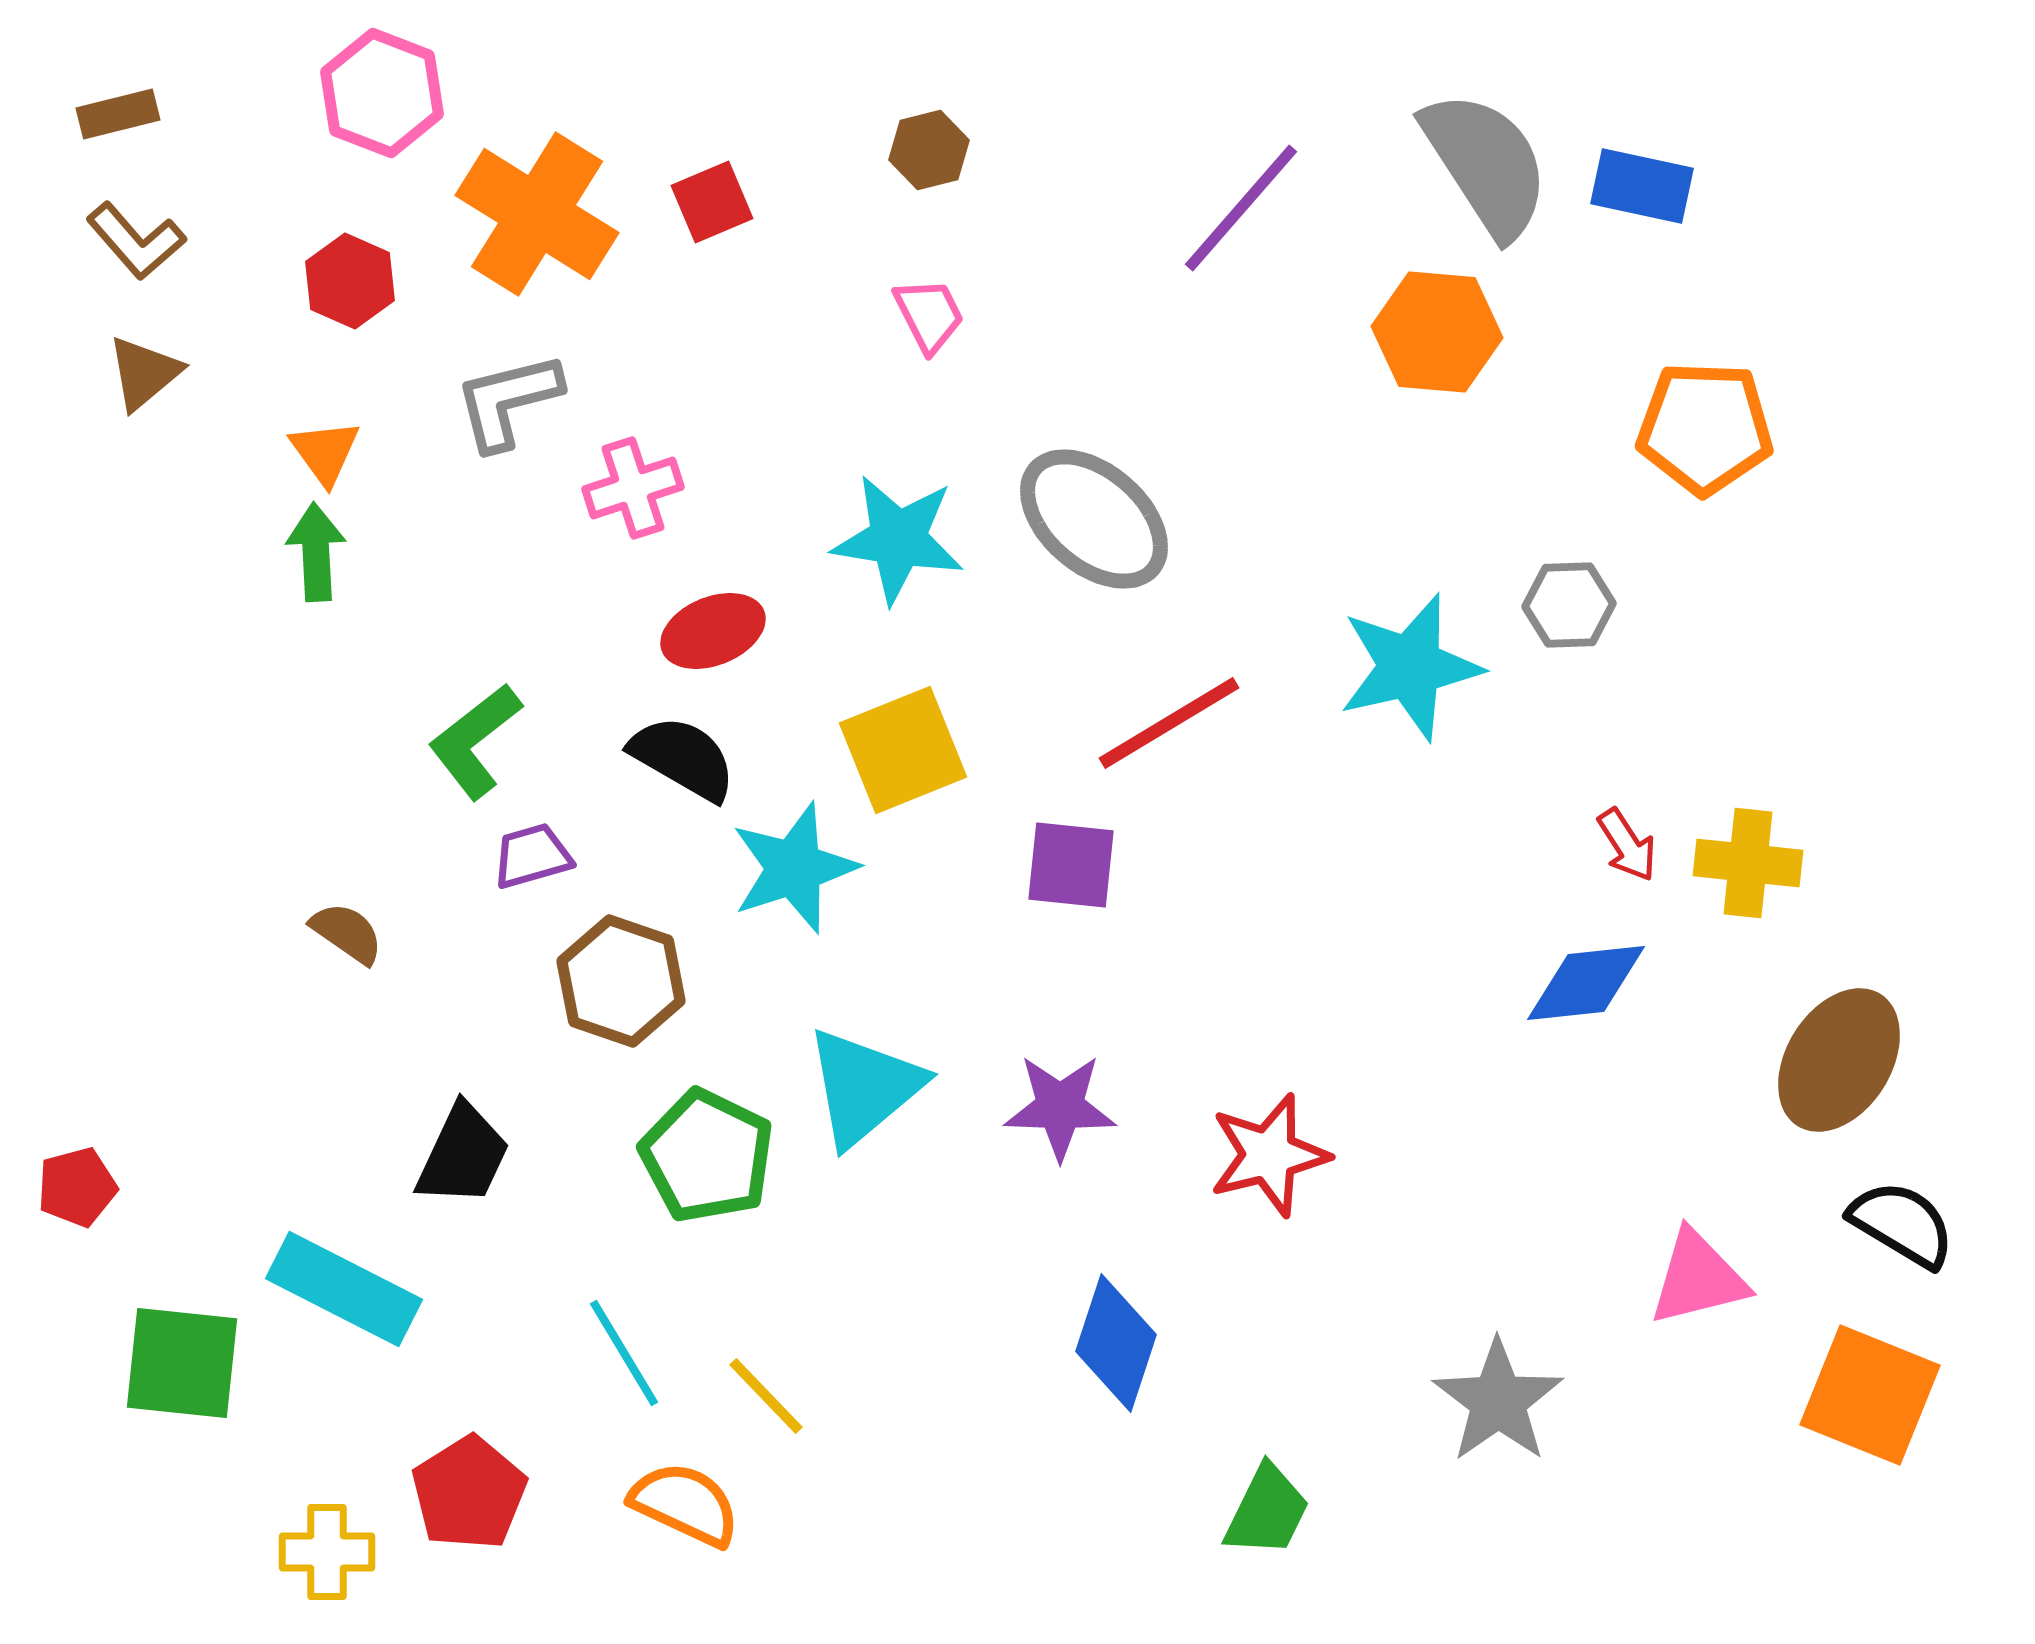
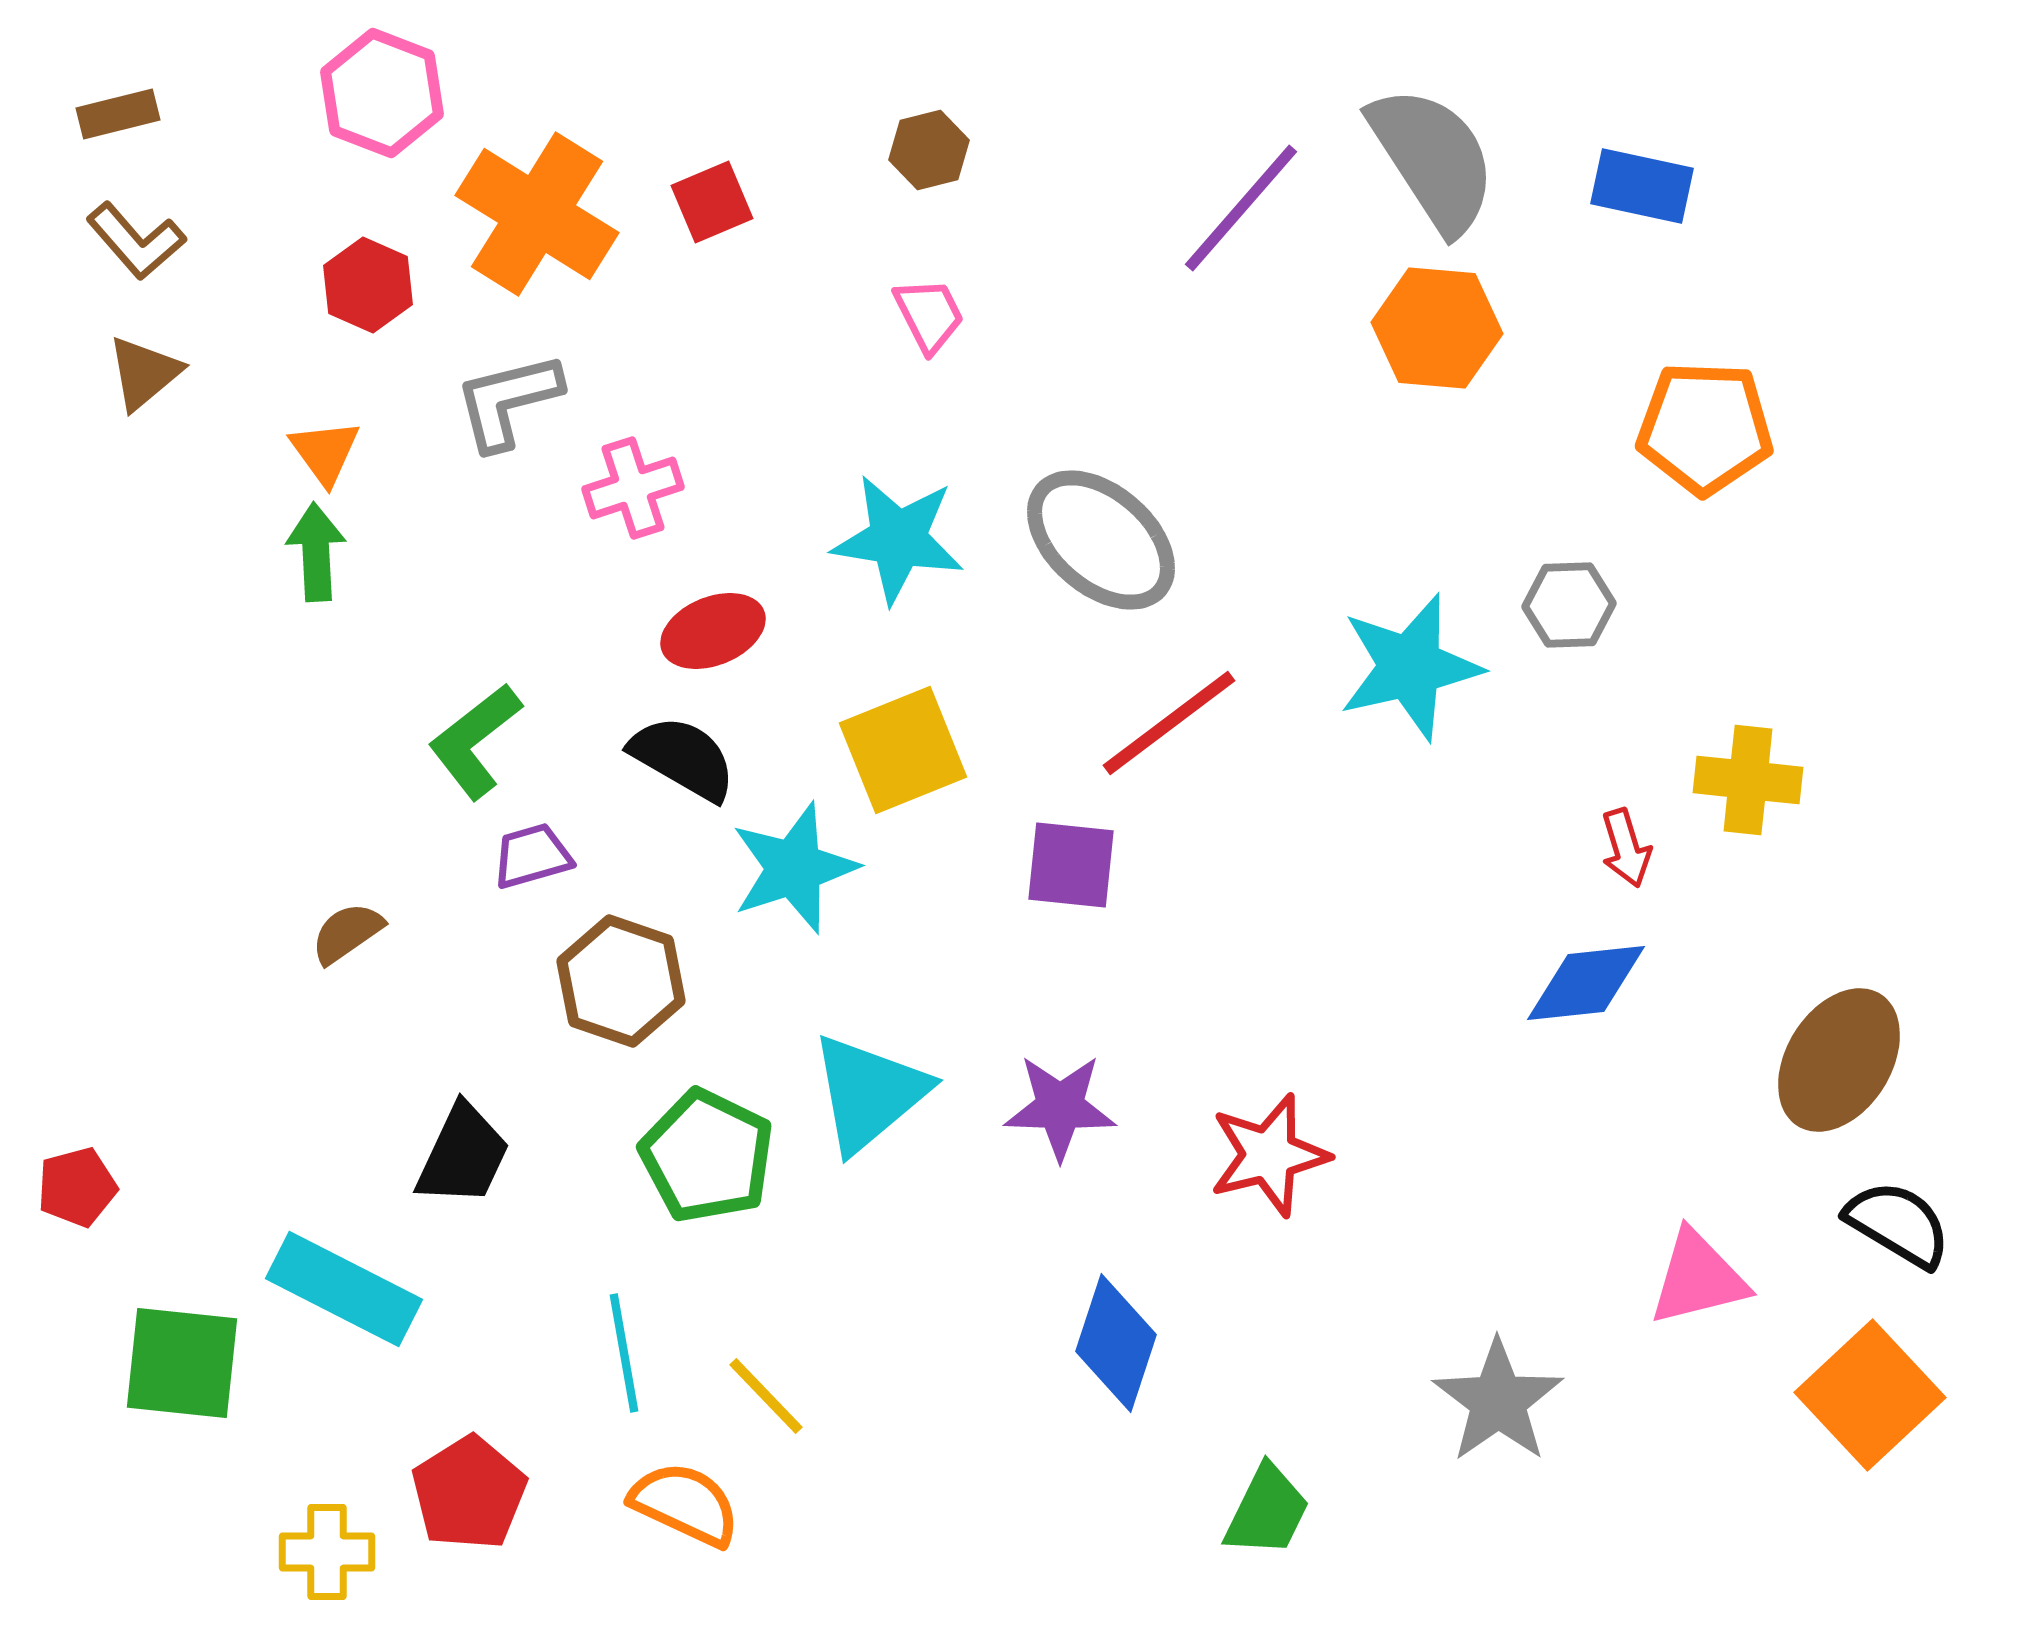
gray semicircle at (1486, 164): moved 53 px left, 5 px up
red hexagon at (350, 281): moved 18 px right, 4 px down
orange hexagon at (1437, 332): moved 4 px up
gray ellipse at (1094, 519): moved 7 px right, 21 px down
red line at (1169, 723): rotated 6 degrees counterclockwise
red arrow at (1627, 845): moved 1 px left, 3 px down; rotated 16 degrees clockwise
yellow cross at (1748, 863): moved 83 px up
brown semicircle at (347, 933): rotated 70 degrees counterclockwise
cyan triangle at (864, 1087): moved 5 px right, 6 px down
black semicircle at (1902, 1224): moved 4 px left
cyan line at (624, 1353): rotated 21 degrees clockwise
orange square at (1870, 1395): rotated 25 degrees clockwise
